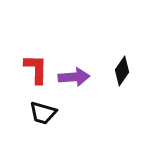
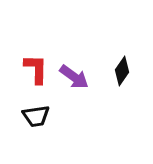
purple arrow: rotated 40 degrees clockwise
black trapezoid: moved 7 px left, 3 px down; rotated 24 degrees counterclockwise
